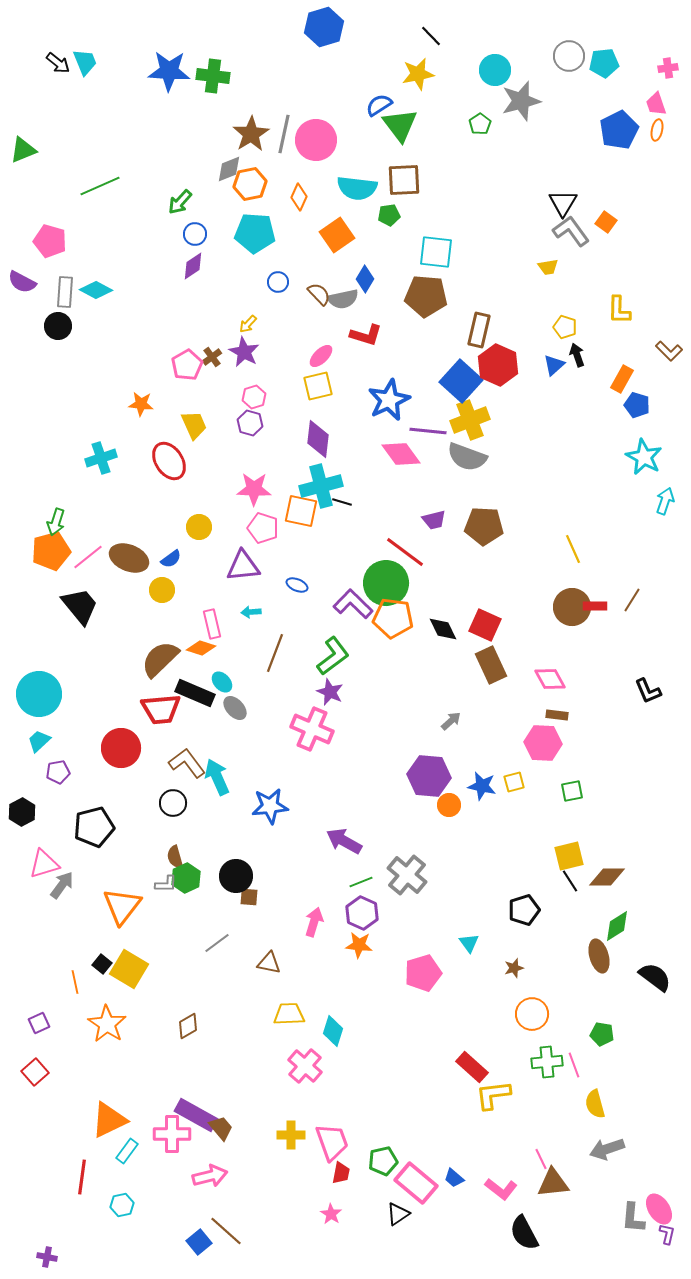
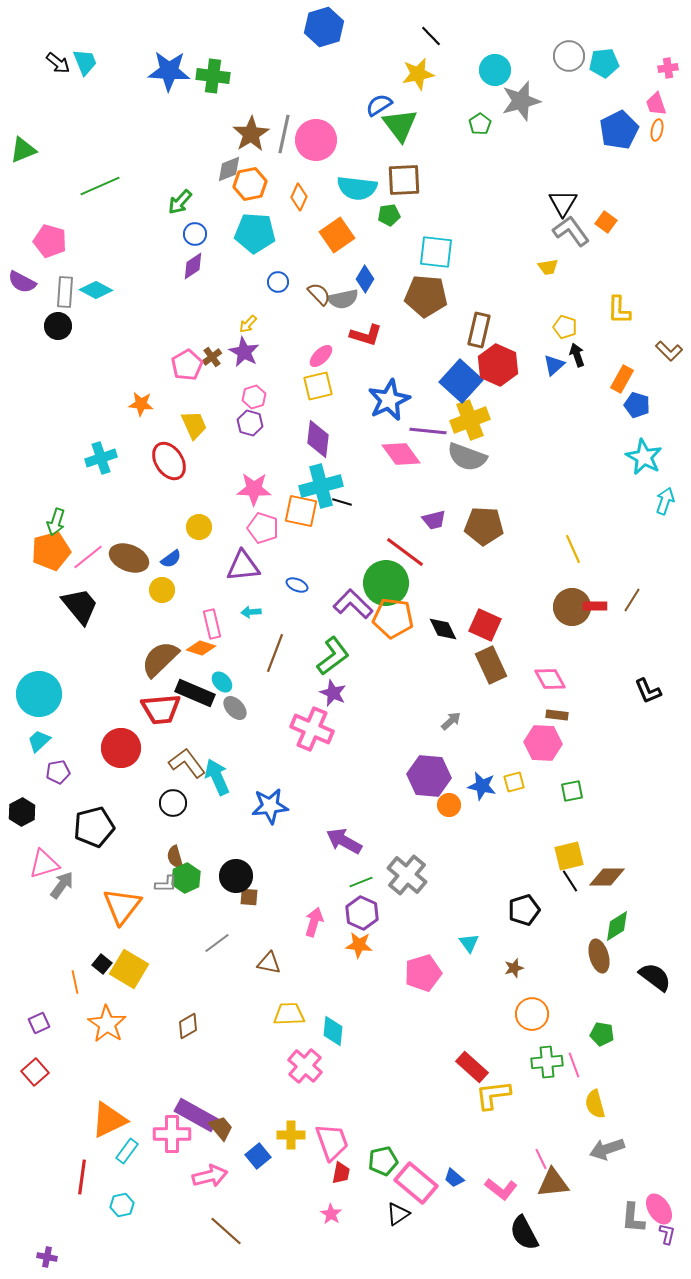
purple star at (330, 692): moved 3 px right, 1 px down
cyan diamond at (333, 1031): rotated 12 degrees counterclockwise
blue square at (199, 1242): moved 59 px right, 86 px up
